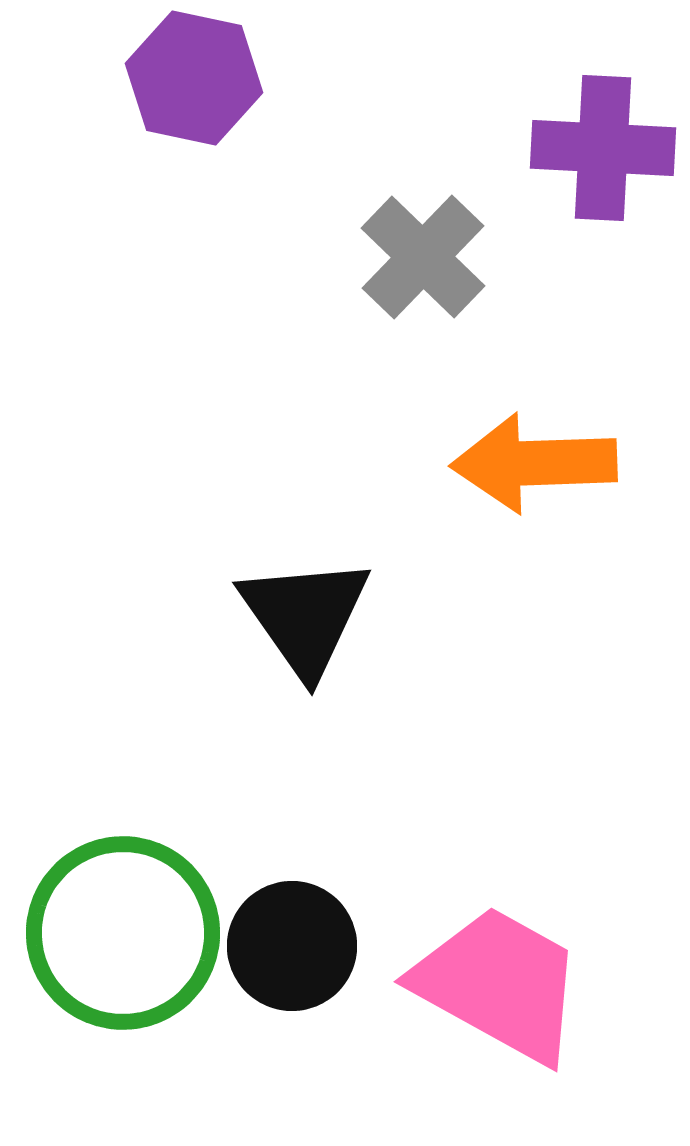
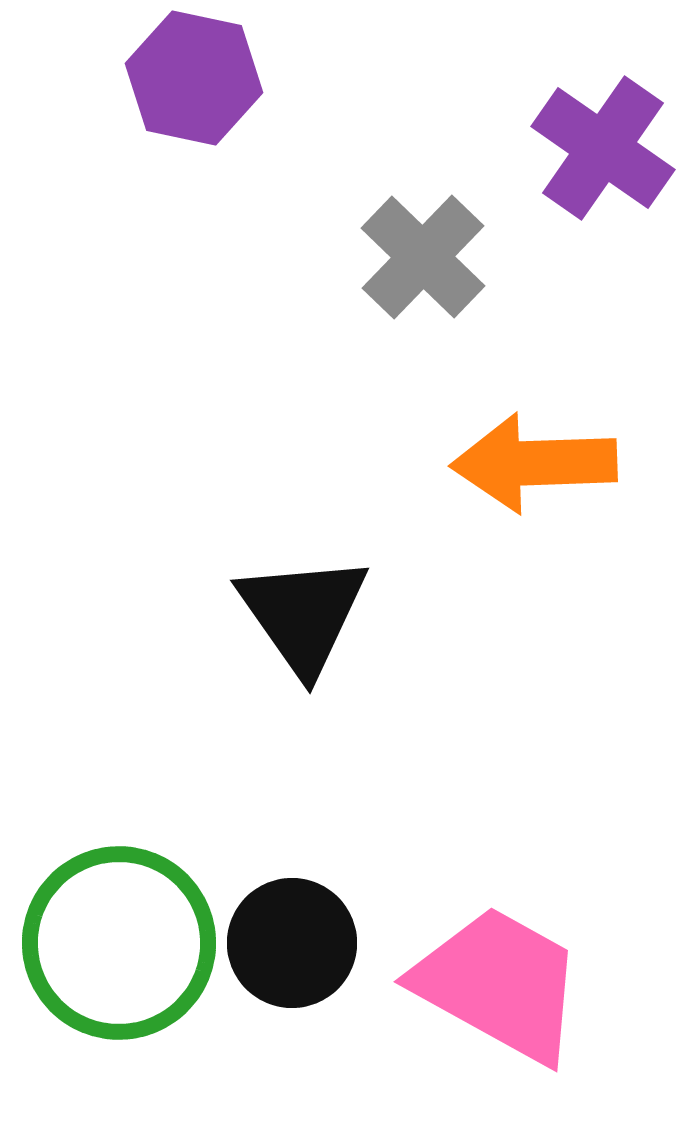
purple cross: rotated 32 degrees clockwise
black triangle: moved 2 px left, 2 px up
green circle: moved 4 px left, 10 px down
black circle: moved 3 px up
